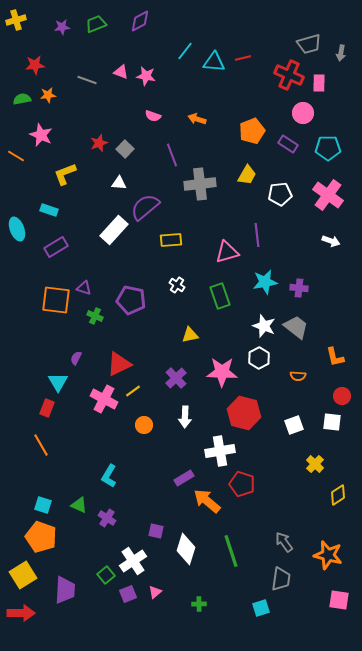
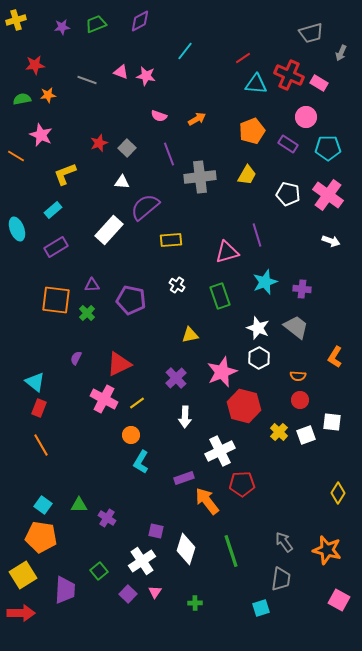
gray trapezoid at (309, 44): moved 2 px right, 11 px up
gray arrow at (341, 53): rotated 14 degrees clockwise
red line at (243, 58): rotated 21 degrees counterclockwise
cyan triangle at (214, 62): moved 42 px right, 22 px down
pink rectangle at (319, 83): rotated 60 degrees counterclockwise
pink circle at (303, 113): moved 3 px right, 4 px down
pink semicircle at (153, 116): moved 6 px right
orange arrow at (197, 119): rotated 132 degrees clockwise
gray square at (125, 149): moved 2 px right, 1 px up
purple line at (172, 155): moved 3 px left, 1 px up
white triangle at (119, 183): moved 3 px right, 1 px up
gray cross at (200, 184): moved 7 px up
white pentagon at (280, 194): moved 8 px right; rotated 20 degrees clockwise
cyan rectangle at (49, 210): moved 4 px right; rotated 60 degrees counterclockwise
white rectangle at (114, 230): moved 5 px left
purple line at (257, 235): rotated 10 degrees counterclockwise
cyan star at (265, 282): rotated 10 degrees counterclockwise
purple triangle at (84, 288): moved 8 px right, 3 px up; rotated 21 degrees counterclockwise
purple cross at (299, 288): moved 3 px right, 1 px down
green cross at (95, 316): moved 8 px left, 3 px up; rotated 21 degrees clockwise
white star at (264, 326): moved 6 px left, 2 px down
orange L-shape at (335, 357): rotated 45 degrees clockwise
pink star at (222, 372): rotated 24 degrees counterclockwise
cyan triangle at (58, 382): moved 23 px left; rotated 20 degrees counterclockwise
yellow line at (133, 391): moved 4 px right, 12 px down
red circle at (342, 396): moved 42 px left, 4 px down
red rectangle at (47, 408): moved 8 px left
red hexagon at (244, 413): moved 7 px up
orange circle at (144, 425): moved 13 px left, 10 px down
white square at (294, 425): moved 12 px right, 10 px down
white cross at (220, 451): rotated 16 degrees counterclockwise
yellow cross at (315, 464): moved 36 px left, 32 px up
cyan L-shape at (109, 476): moved 32 px right, 14 px up
purple rectangle at (184, 478): rotated 12 degrees clockwise
red pentagon at (242, 484): rotated 20 degrees counterclockwise
yellow diamond at (338, 495): moved 2 px up; rotated 25 degrees counterclockwise
orange arrow at (207, 501): rotated 12 degrees clockwise
cyan square at (43, 505): rotated 18 degrees clockwise
green triangle at (79, 505): rotated 24 degrees counterclockwise
orange pentagon at (41, 537): rotated 12 degrees counterclockwise
orange star at (328, 555): moved 1 px left, 5 px up
white cross at (133, 561): moved 9 px right
green square at (106, 575): moved 7 px left, 4 px up
pink triangle at (155, 592): rotated 16 degrees counterclockwise
purple square at (128, 594): rotated 24 degrees counterclockwise
pink square at (339, 600): rotated 20 degrees clockwise
green cross at (199, 604): moved 4 px left, 1 px up
